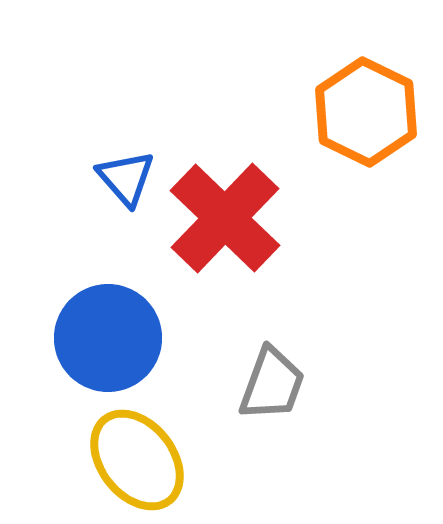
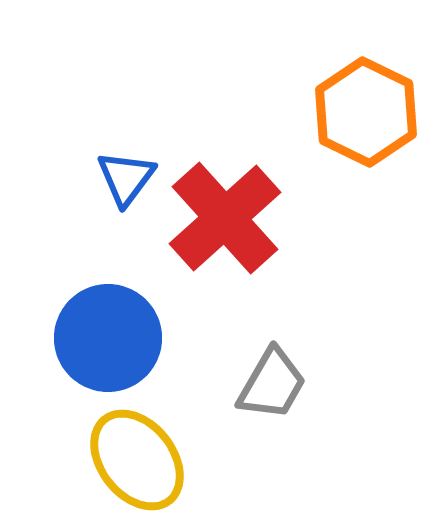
blue triangle: rotated 18 degrees clockwise
red cross: rotated 4 degrees clockwise
gray trapezoid: rotated 10 degrees clockwise
